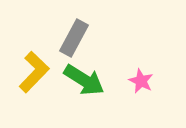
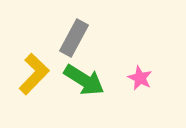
yellow L-shape: moved 2 px down
pink star: moved 1 px left, 3 px up
